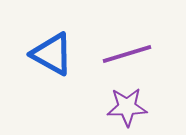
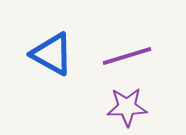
purple line: moved 2 px down
